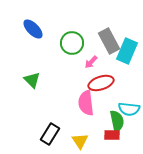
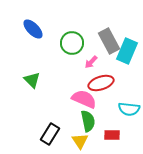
pink semicircle: moved 2 px left, 4 px up; rotated 120 degrees clockwise
green semicircle: moved 29 px left
